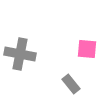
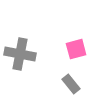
pink square: moved 11 px left; rotated 20 degrees counterclockwise
